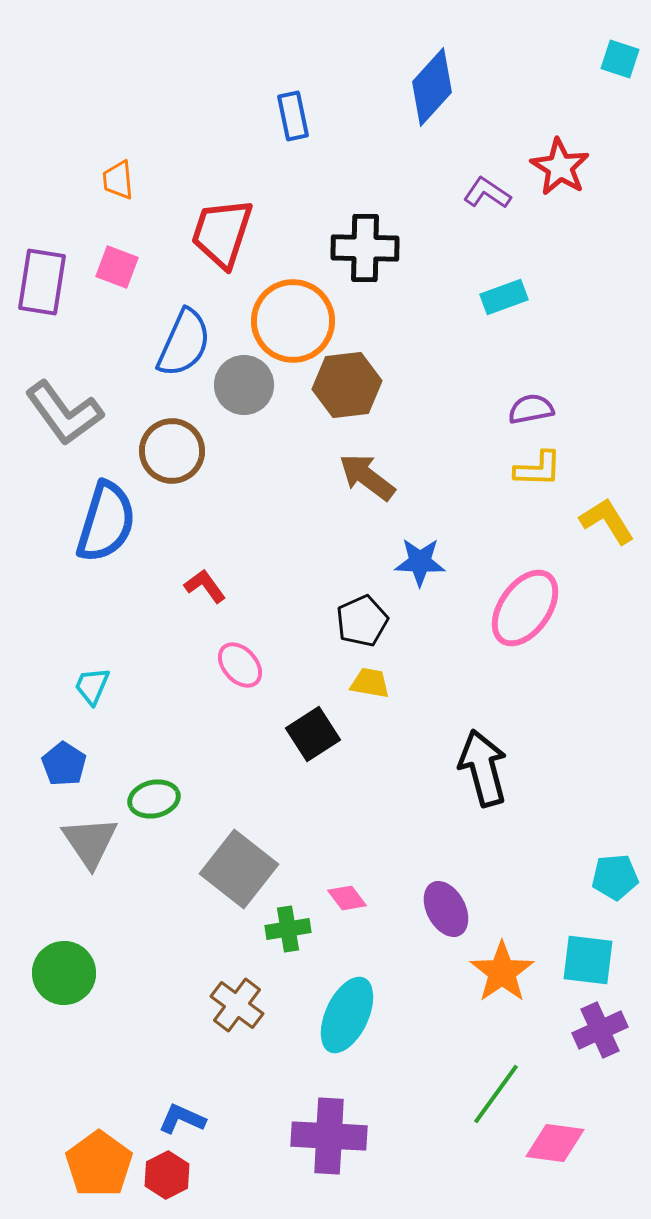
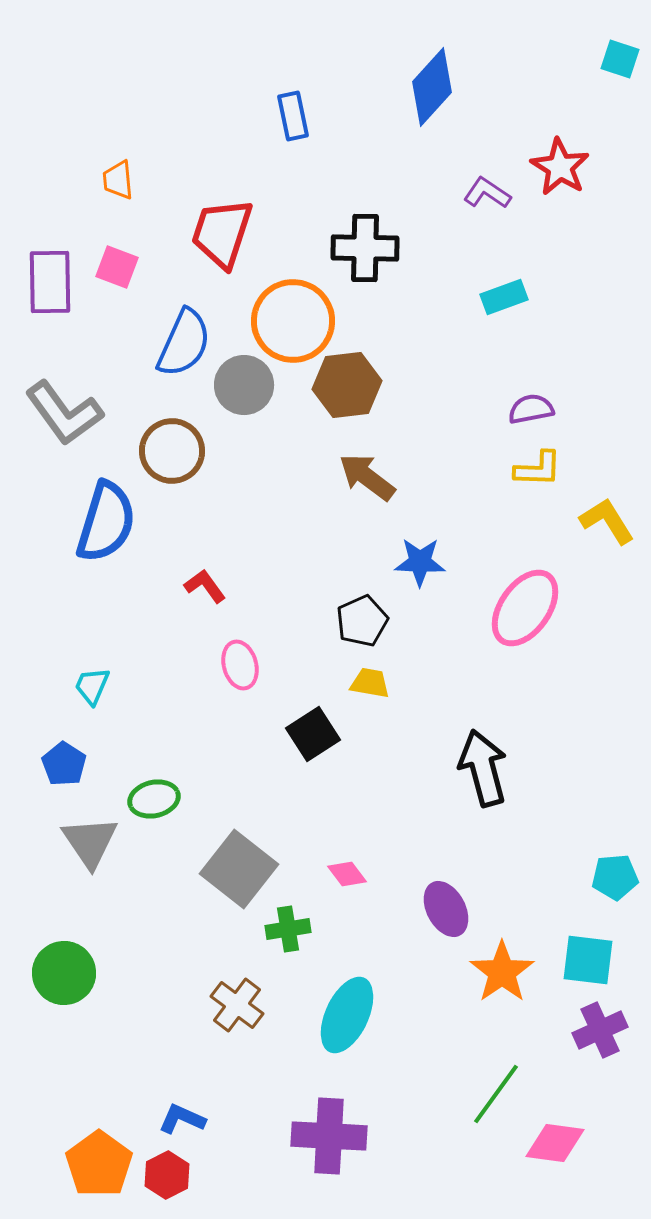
purple rectangle at (42, 282): moved 8 px right; rotated 10 degrees counterclockwise
pink ellipse at (240, 665): rotated 27 degrees clockwise
pink diamond at (347, 898): moved 24 px up
